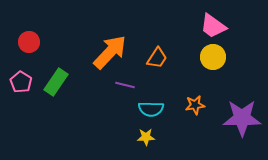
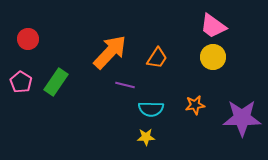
red circle: moved 1 px left, 3 px up
